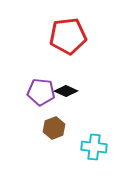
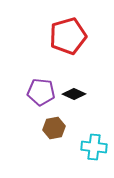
red pentagon: rotated 9 degrees counterclockwise
black diamond: moved 8 px right, 3 px down
brown hexagon: rotated 10 degrees clockwise
